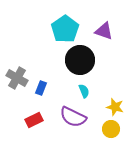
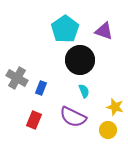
red rectangle: rotated 42 degrees counterclockwise
yellow circle: moved 3 px left, 1 px down
